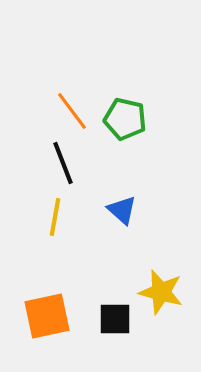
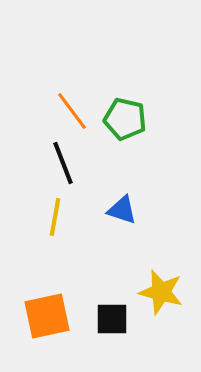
blue triangle: rotated 24 degrees counterclockwise
black square: moved 3 px left
